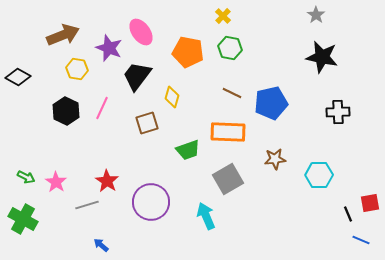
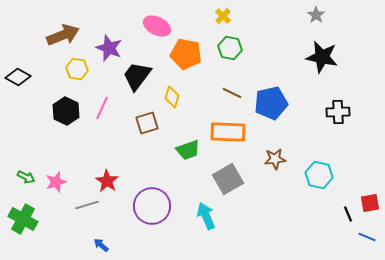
pink ellipse: moved 16 px right, 6 px up; rotated 28 degrees counterclockwise
orange pentagon: moved 2 px left, 2 px down
cyan hexagon: rotated 12 degrees clockwise
pink star: rotated 20 degrees clockwise
purple circle: moved 1 px right, 4 px down
blue line: moved 6 px right, 3 px up
